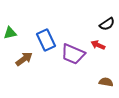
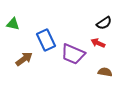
black semicircle: moved 3 px left, 1 px up
green triangle: moved 3 px right, 9 px up; rotated 24 degrees clockwise
red arrow: moved 2 px up
brown semicircle: moved 1 px left, 10 px up
